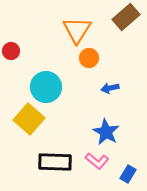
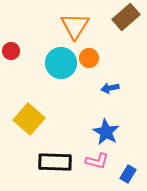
orange triangle: moved 2 px left, 4 px up
cyan circle: moved 15 px right, 24 px up
pink L-shape: rotated 25 degrees counterclockwise
